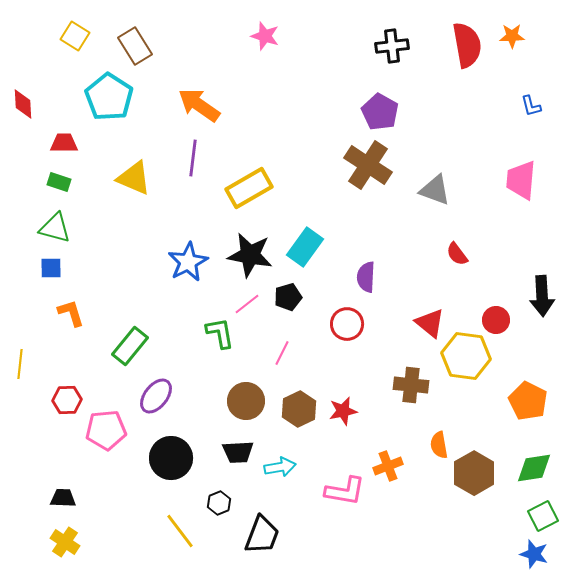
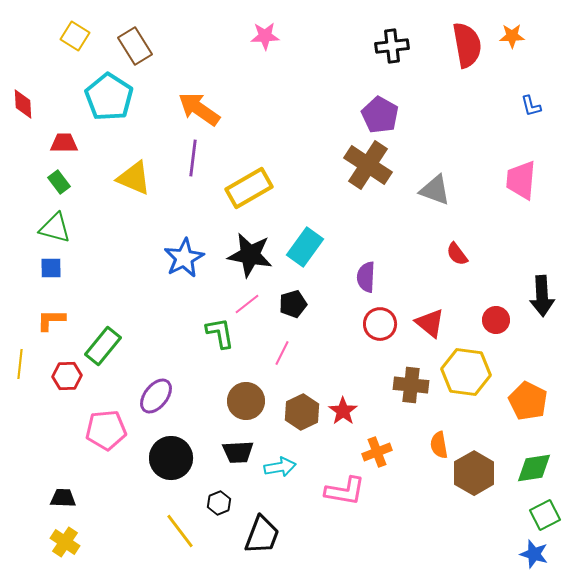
pink star at (265, 36): rotated 20 degrees counterclockwise
orange arrow at (199, 105): moved 4 px down
purple pentagon at (380, 112): moved 3 px down
green rectangle at (59, 182): rotated 35 degrees clockwise
blue star at (188, 262): moved 4 px left, 4 px up
black pentagon at (288, 297): moved 5 px right, 7 px down
orange L-shape at (71, 313): moved 20 px left, 7 px down; rotated 72 degrees counterclockwise
red circle at (347, 324): moved 33 px right
green rectangle at (130, 346): moved 27 px left
yellow hexagon at (466, 356): moved 16 px down
red hexagon at (67, 400): moved 24 px up
brown hexagon at (299, 409): moved 3 px right, 3 px down
red star at (343, 411): rotated 24 degrees counterclockwise
orange cross at (388, 466): moved 11 px left, 14 px up
green square at (543, 516): moved 2 px right, 1 px up
